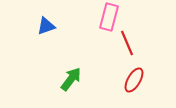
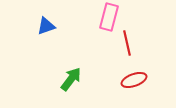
red line: rotated 10 degrees clockwise
red ellipse: rotated 40 degrees clockwise
